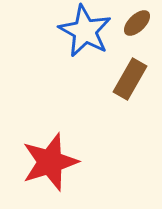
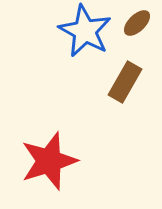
brown rectangle: moved 5 px left, 3 px down
red star: moved 1 px left, 1 px up
